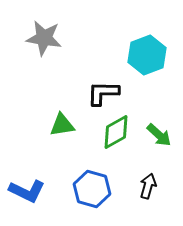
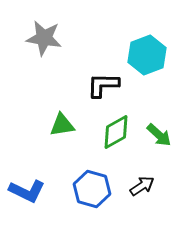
black L-shape: moved 8 px up
black arrow: moved 6 px left; rotated 40 degrees clockwise
